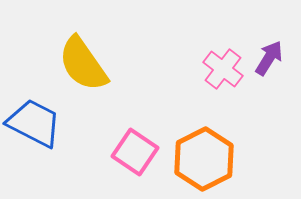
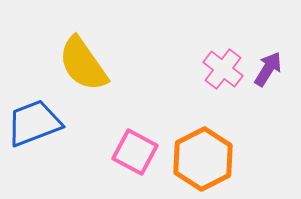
purple arrow: moved 1 px left, 11 px down
blue trapezoid: rotated 48 degrees counterclockwise
pink square: rotated 6 degrees counterclockwise
orange hexagon: moved 1 px left
